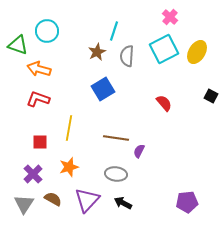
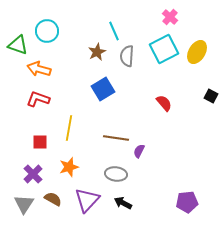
cyan line: rotated 42 degrees counterclockwise
